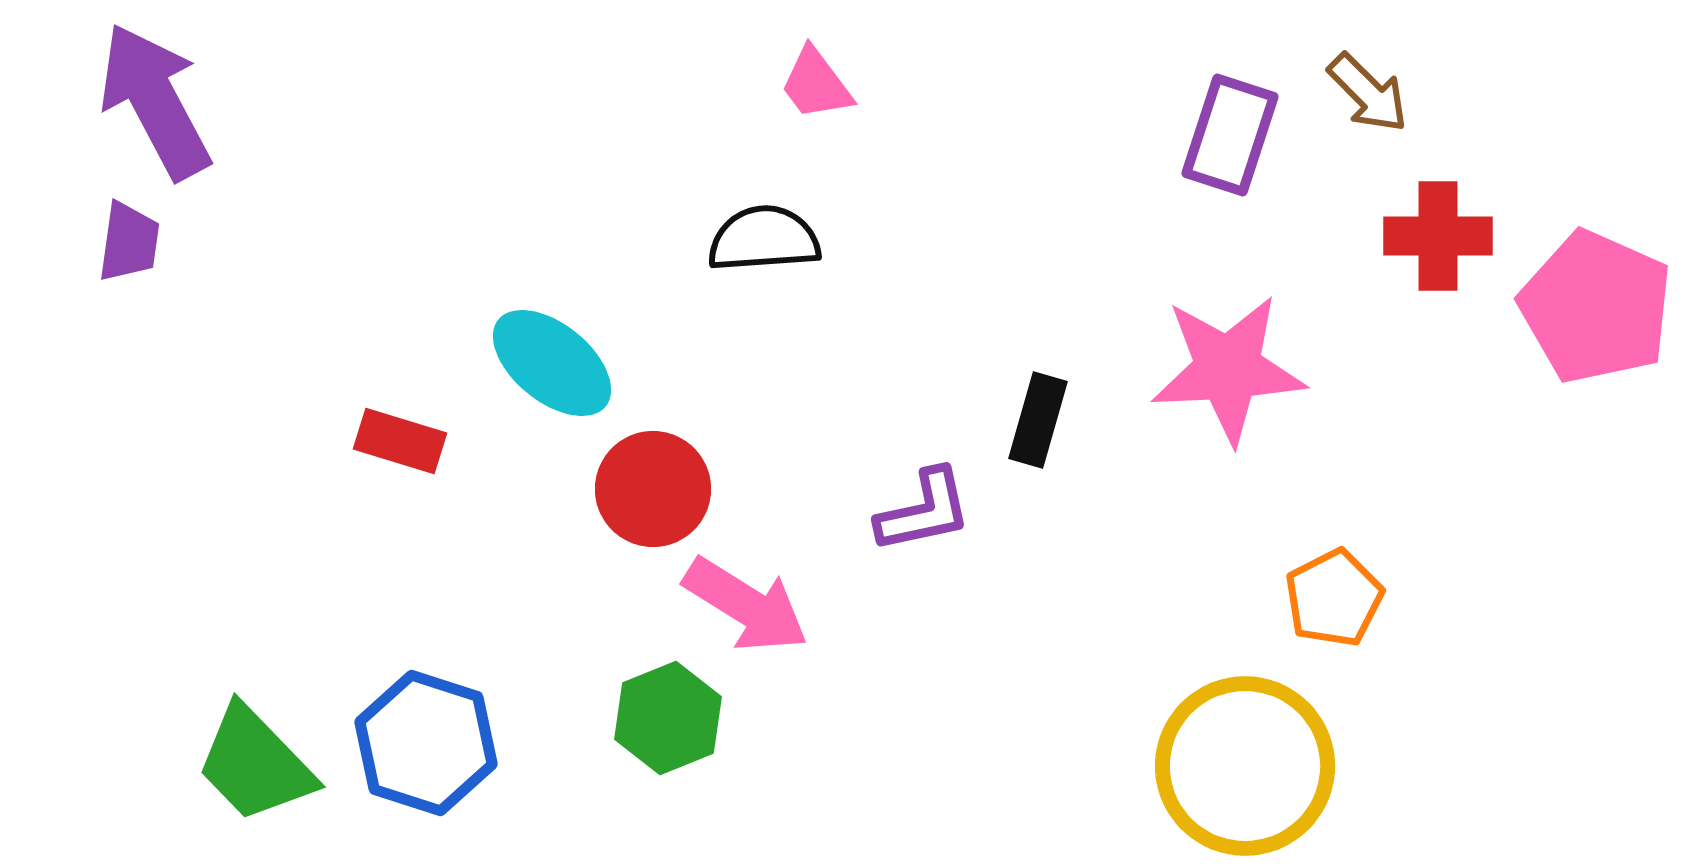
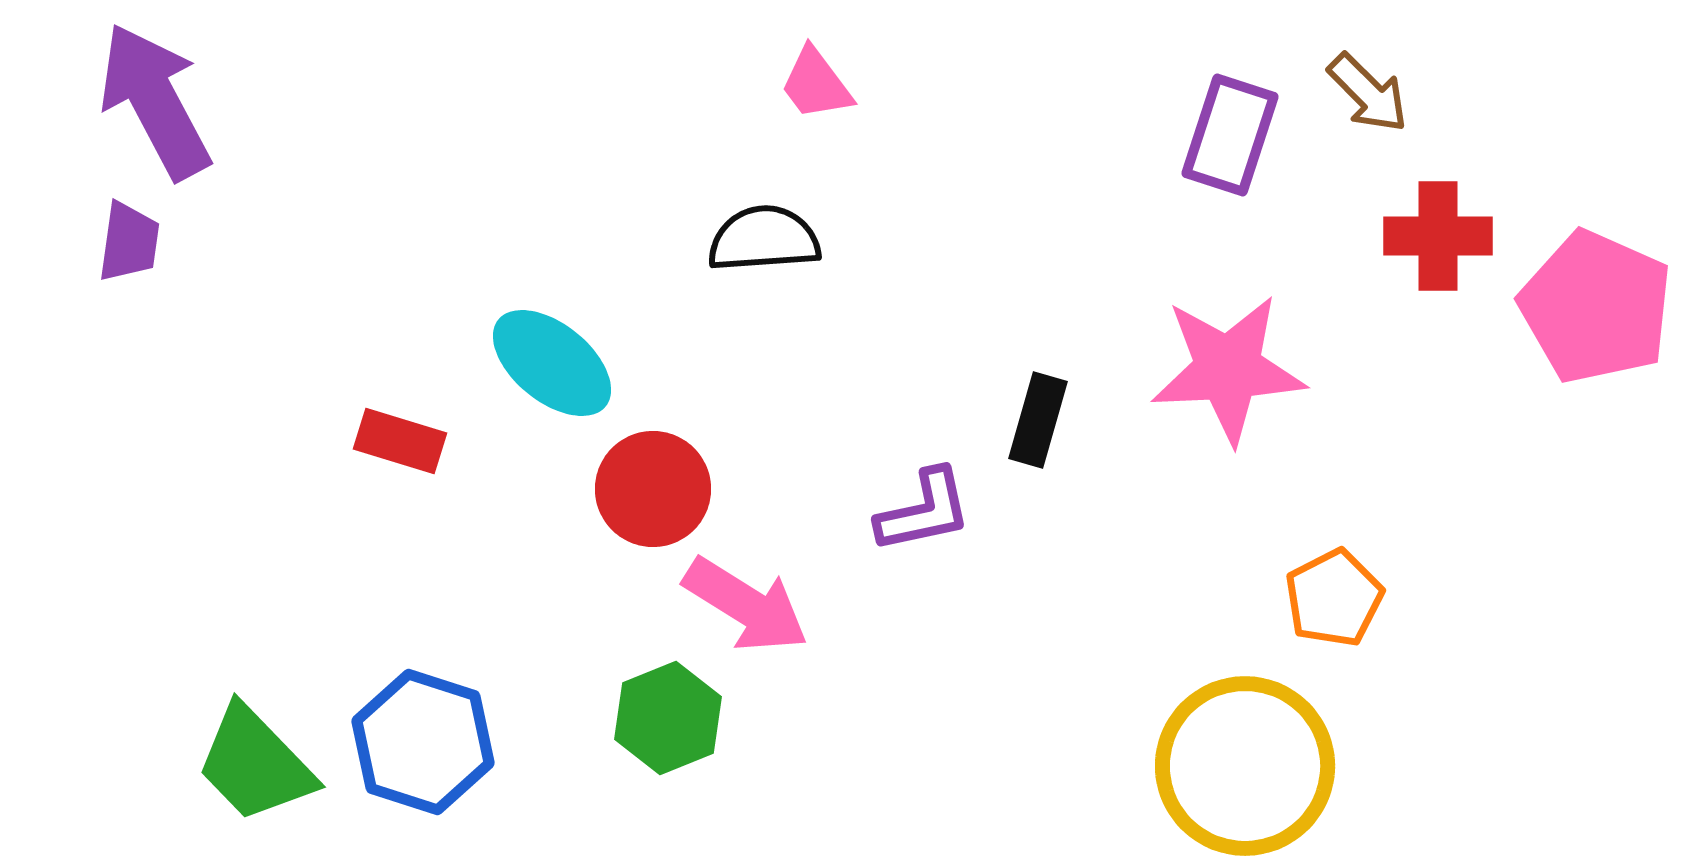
blue hexagon: moved 3 px left, 1 px up
